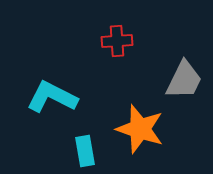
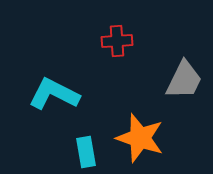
cyan L-shape: moved 2 px right, 3 px up
orange star: moved 9 px down
cyan rectangle: moved 1 px right, 1 px down
